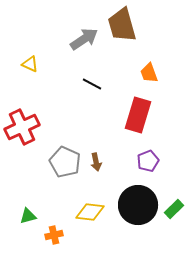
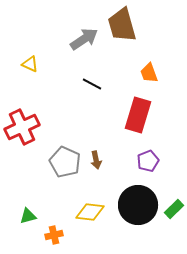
brown arrow: moved 2 px up
